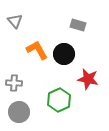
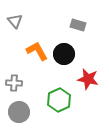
orange L-shape: moved 1 px down
